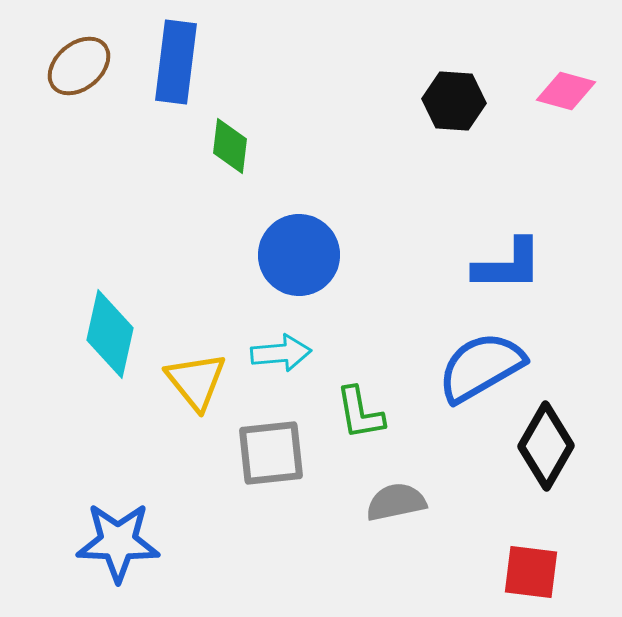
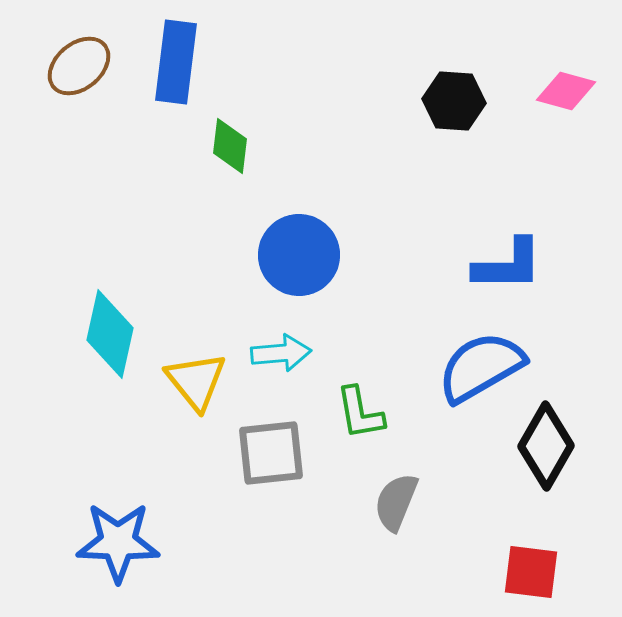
gray semicircle: rotated 56 degrees counterclockwise
